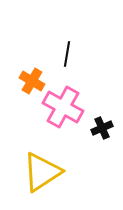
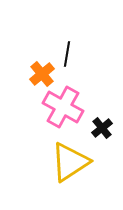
orange cross: moved 10 px right, 7 px up; rotated 20 degrees clockwise
black cross: rotated 15 degrees counterclockwise
yellow triangle: moved 28 px right, 10 px up
